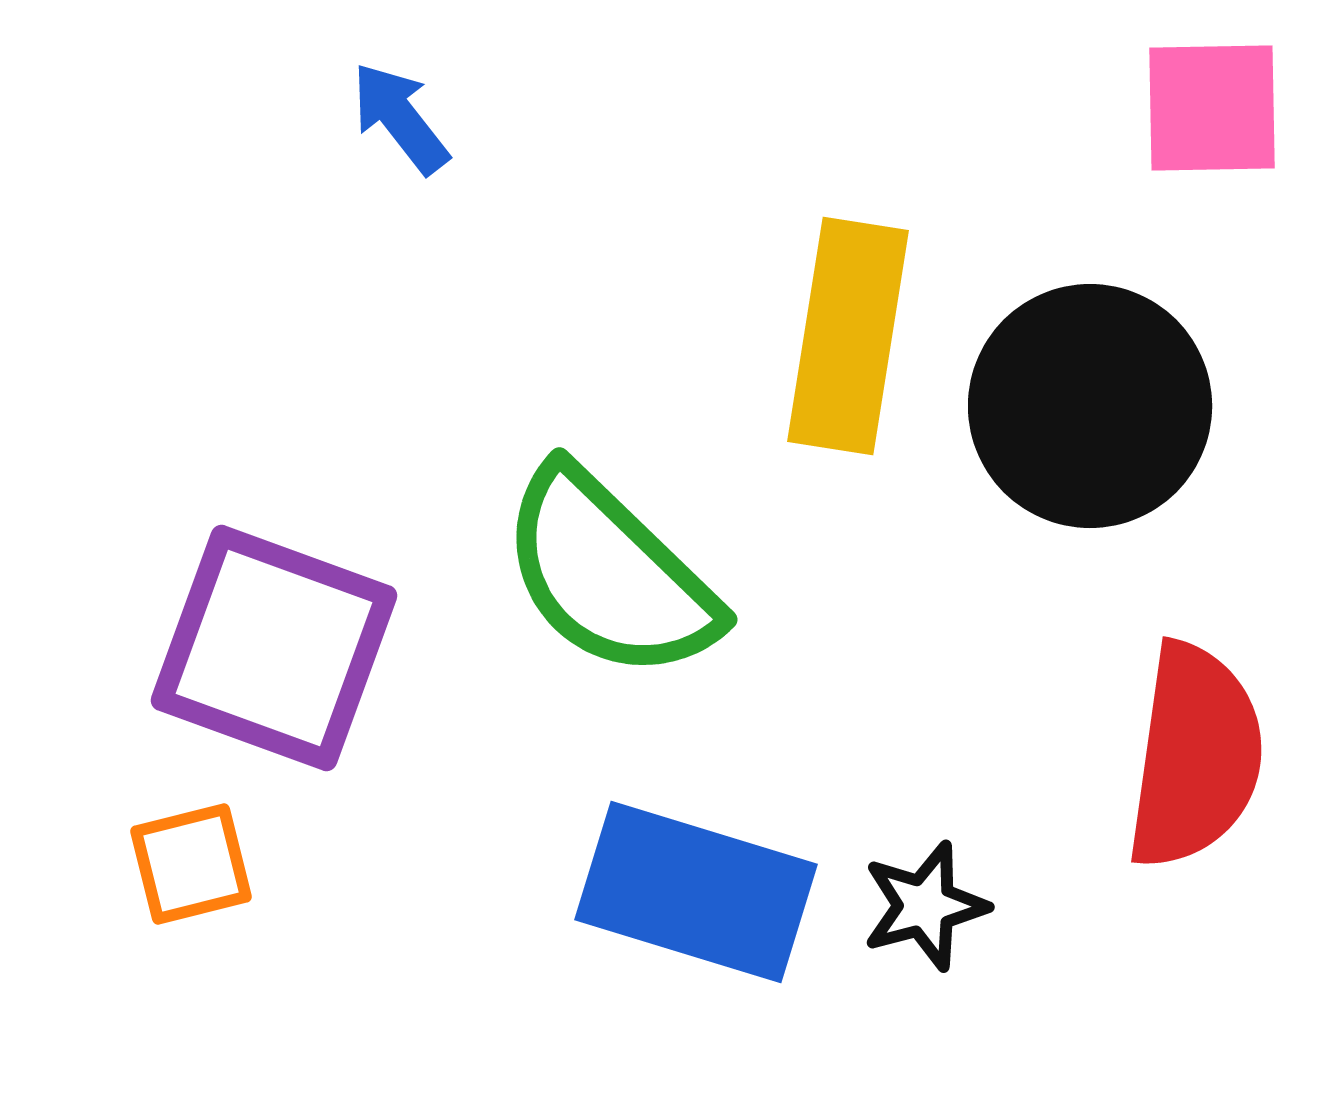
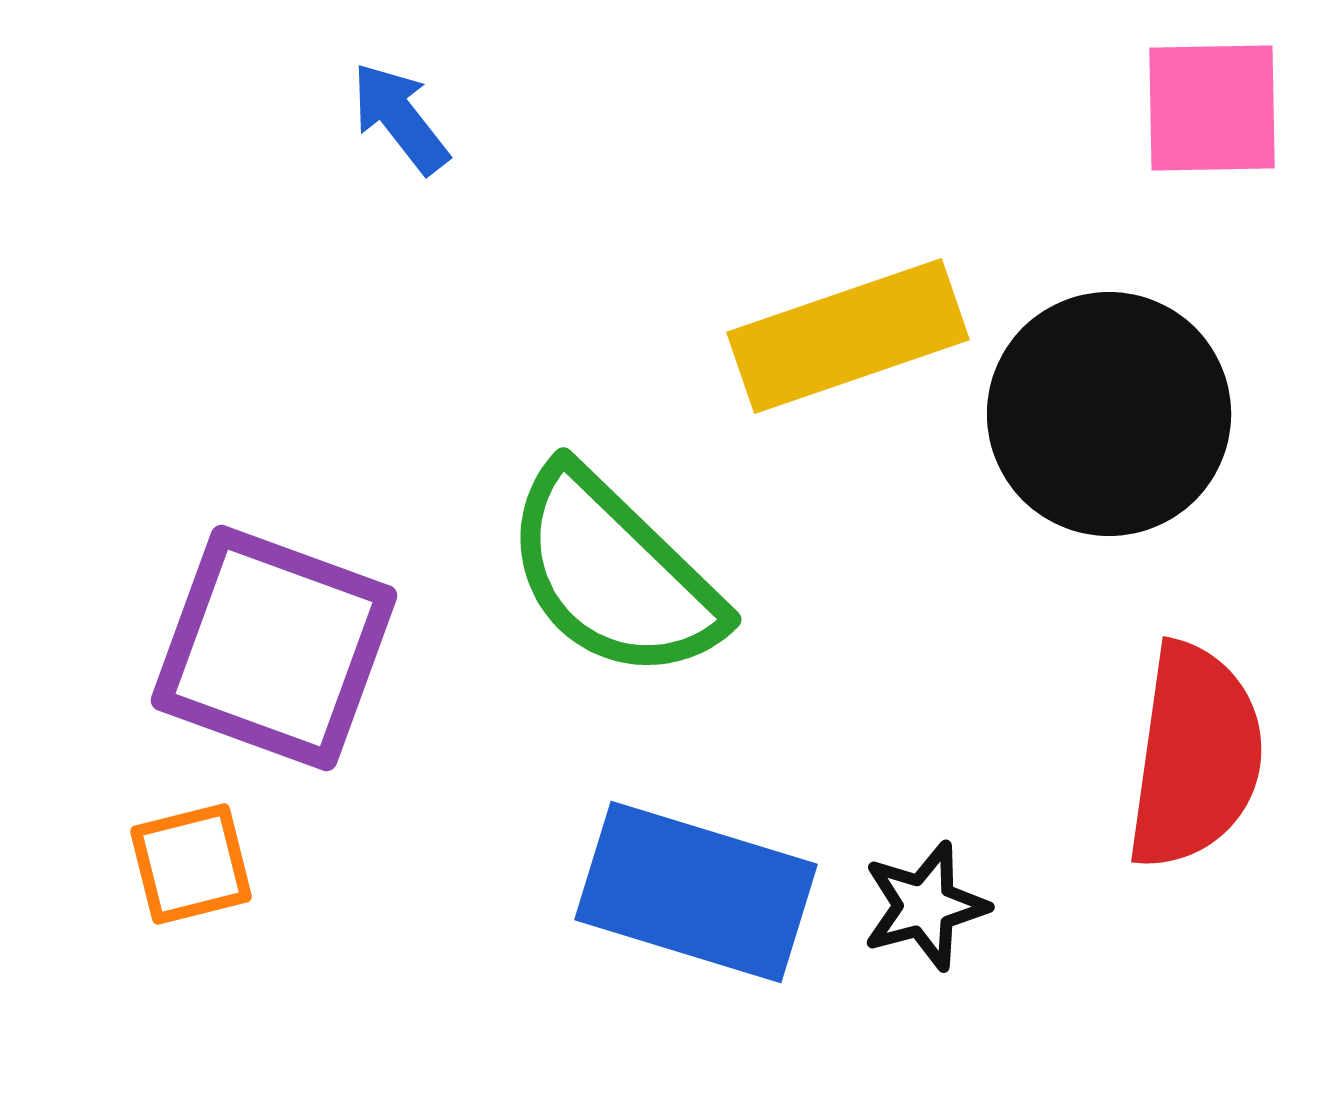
yellow rectangle: rotated 62 degrees clockwise
black circle: moved 19 px right, 8 px down
green semicircle: moved 4 px right
